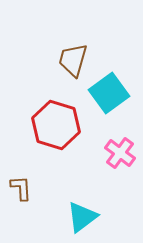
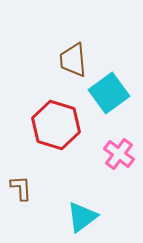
brown trapezoid: rotated 21 degrees counterclockwise
pink cross: moved 1 px left, 1 px down
